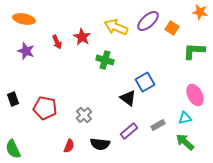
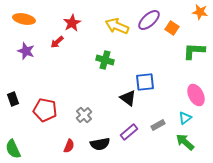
purple ellipse: moved 1 px right, 1 px up
yellow arrow: moved 1 px right, 1 px up
red star: moved 10 px left, 14 px up; rotated 12 degrees clockwise
red arrow: rotated 72 degrees clockwise
blue square: rotated 24 degrees clockwise
pink ellipse: moved 1 px right
red pentagon: moved 2 px down
cyan triangle: rotated 24 degrees counterclockwise
purple rectangle: moved 1 px down
black semicircle: rotated 18 degrees counterclockwise
